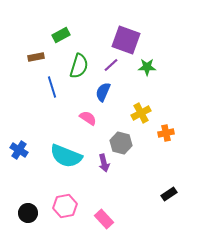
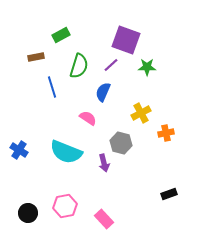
cyan semicircle: moved 4 px up
black rectangle: rotated 14 degrees clockwise
